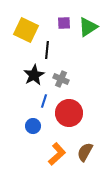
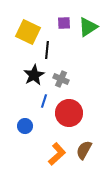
yellow square: moved 2 px right, 2 px down
blue circle: moved 8 px left
brown semicircle: moved 1 px left, 2 px up
